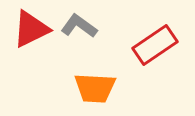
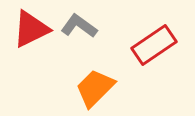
red rectangle: moved 1 px left
orange trapezoid: rotated 132 degrees clockwise
